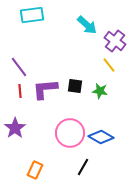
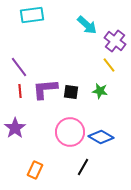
black square: moved 4 px left, 6 px down
pink circle: moved 1 px up
